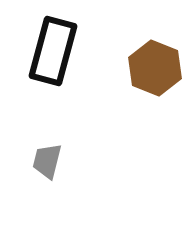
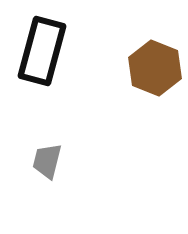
black rectangle: moved 11 px left
